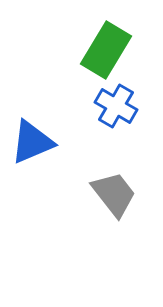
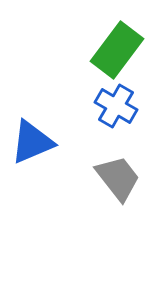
green rectangle: moved 11 px right; rotated 6 degrees clockwise
gray trapezoid: moved 4 px right, 16 px up
